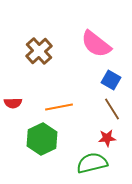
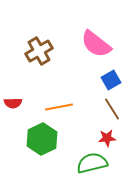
brown cross: rotated 12 degrees clockwise
blue square: rotated 30 degrees clockwise
